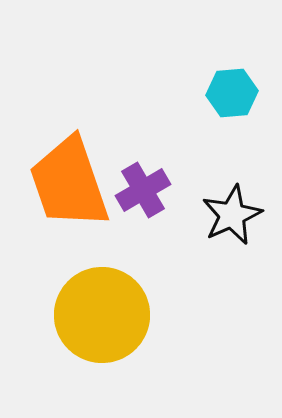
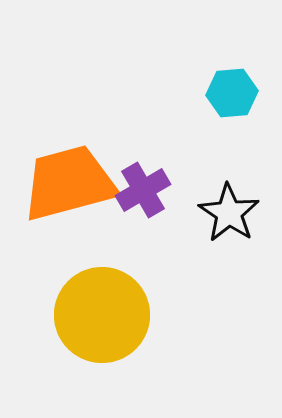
orange trapezoid: rotated 94 degrees clockwise
black star: moved 3 px left, 2 px up; rotated 14 degrees counterclockwise
